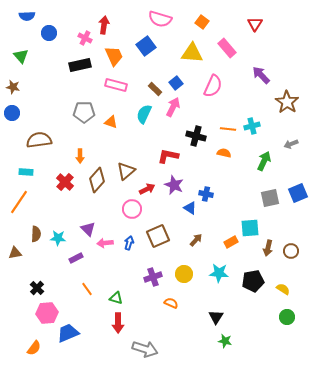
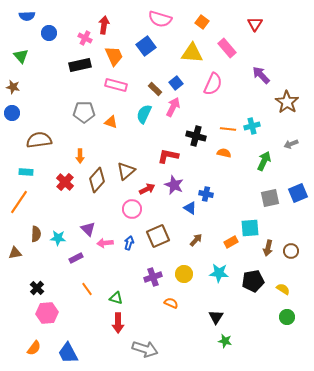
pink semicircle at (213, 86): moved 2 px up
blue trapezoid at (68, 333): moved 20 px down; rotated 95 degrees counterclockwise
